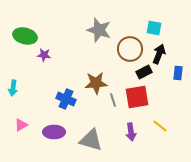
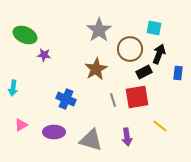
gray star: rotated 20 degrees clockwise
green ellipse: moved 1 px up; rotated 10 degrees clockwise
brown star: moved 14 px up; rotated 25 degrees counterclockwise
purple arrow: moved 4 px left, 5 px down
